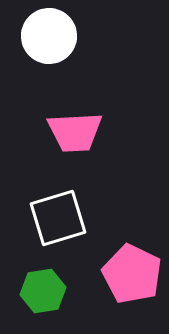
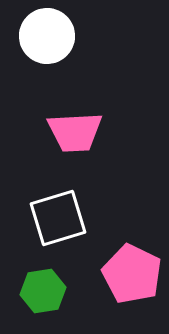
white circle: moved 2 px left
